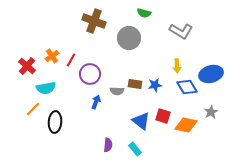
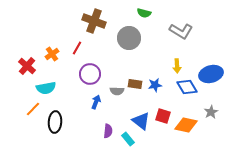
orange cross: moved 2 px up
red line: moved 6 px right, 12 px up
purple semicircle: moved 14 px up
cyan rectangle: moved 7 px left, 10 px up
